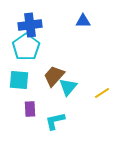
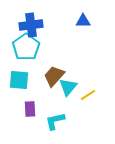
blue cross: moved 1 px right
yellow line: moved 14 px left, 2 px down
